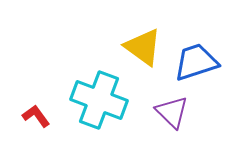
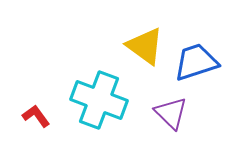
yellow triangle: moved 2 px right, 1 px up
purple triangle: moved 1 px left, 1 px down
